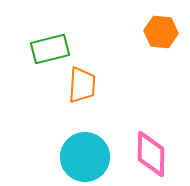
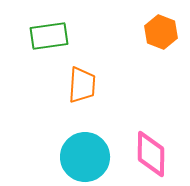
orange hexagon: rotated 16 degrees clockwise
green rectangle: moved 1 px left, 13 px up; rotated 6 degrees clockwise
